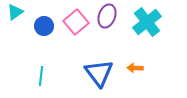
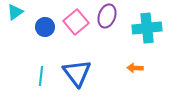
cyan cross: moved 6 px down; rotated 32 degrees clockwise
blue circle: moved 1 px right, 1 px down
blue triangle: moved 22 px left
